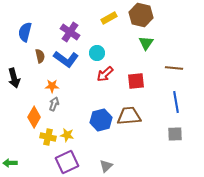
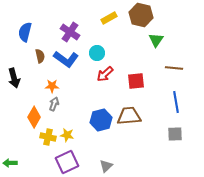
green triangle: moved 10 px right, 3 px up
